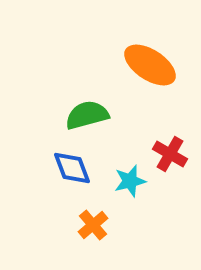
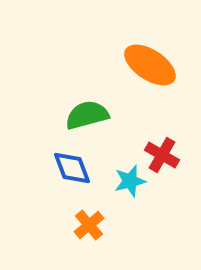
red cross: moved 8 px left, 1 px down
orange cross: moved 4 px left
